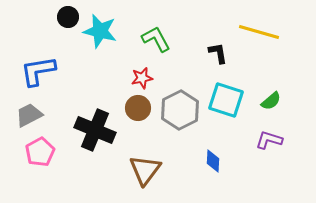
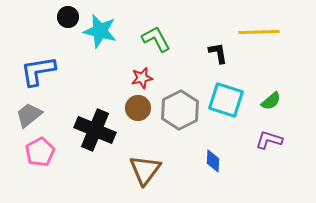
yellow line: rotated 18 degrees counterclockwise
gray trapezoid: rotated 12 degrees counterclockwise
